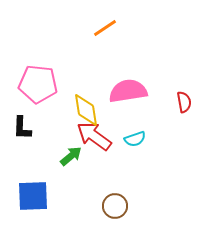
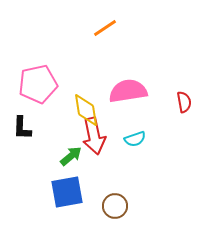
pink pentagon: rotated 18 degrees counterclockwise
red arrow: rotated 138 degrees counterclockwise
blue square: moved 34 px right, 4 px up; rotated 8 degrees counterclockwise
